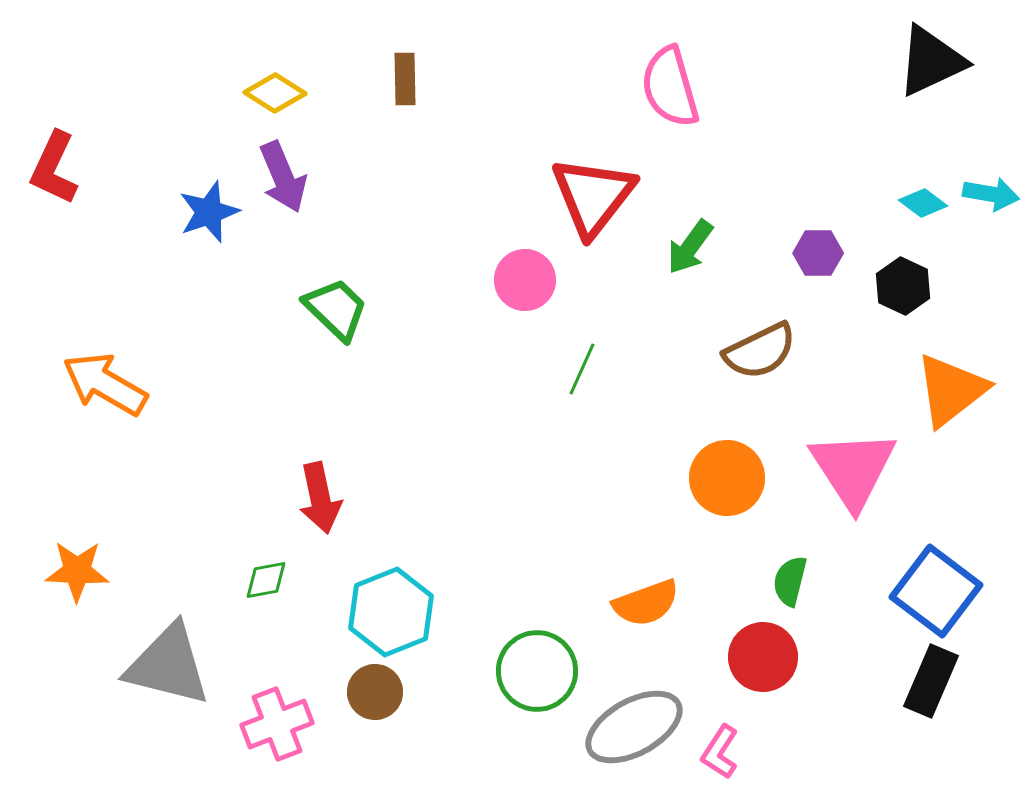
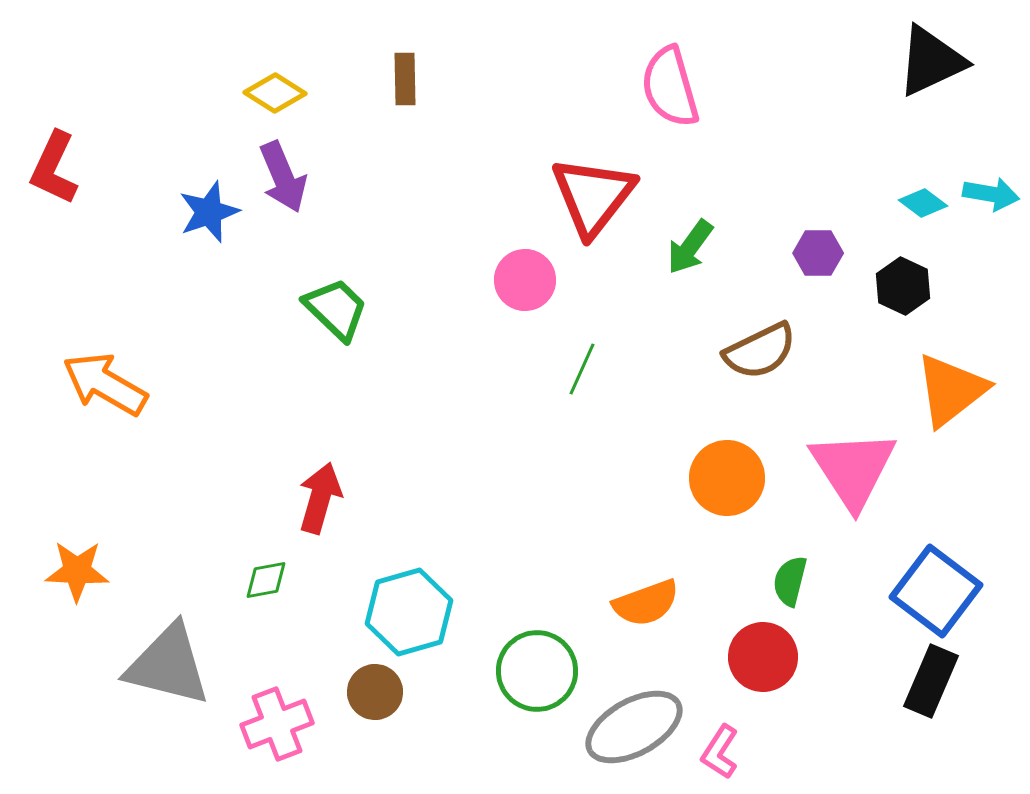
red arrow: rotated 152 degrees counterclockwise
cyan hexagon: moved 18 px right; rotated 6 degrees clockwise
